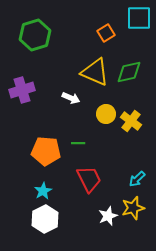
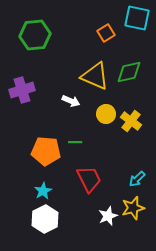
cyan square: moved 2 px left; rotated 12 degrees clockwise
green hexagon: rotated 12 degrees clockwise
yellow triangle: moved 4 px down
white arrow: moved 3 px down
green line: moved 3 px left, 1 px up
